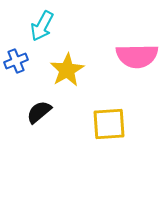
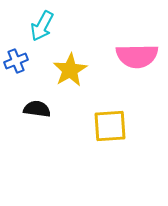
yellow star: moved 3 px right
black semicircle: moved 2 px left, 3 px up; rotated 48 degrees clockwise
yellow square: moved 1 px right, 2 px down
